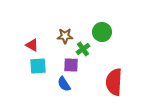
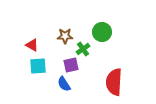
purple square: rotated 14 degrees counterclockwise
